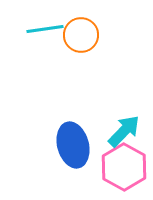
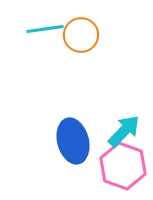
blue ellipse: moved 4 px up
pink hexagon: moved 1 px left, 1 px up; rotated 9 degrees counterclockwise
